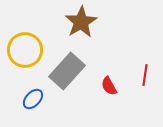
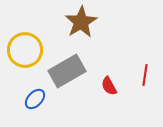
gray rectangle: rotated 18 degrees clockwise
blue ellipse: moved 2 px right
